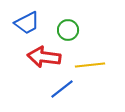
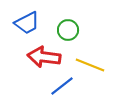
yellow line: rotated 28 degrees clockwise
blue line: moved 3 px up
